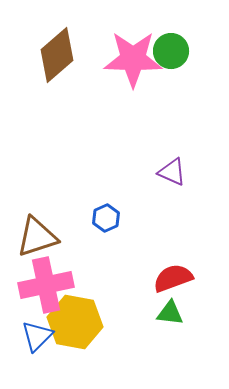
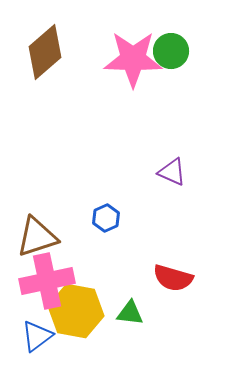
brown diamond: moved 12 px left, 3 px up
red semicircle: rotated 144 degrees counterclockwise
pink cross: moved 1 px right, 4 px up
green triangle: moved 40 px left
yellow hexagon: moved 1 px right, 11 px up
blue triangle: rotated 8 degrees clockwise
